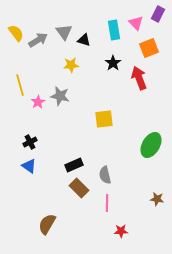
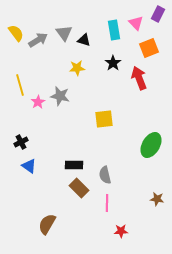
gray triangle: moved 1 px down
yellow star: moved 6 px right, 3 px down
black cross: moved 9 px left
black rectangle: rotated 24 degrees clockwise
